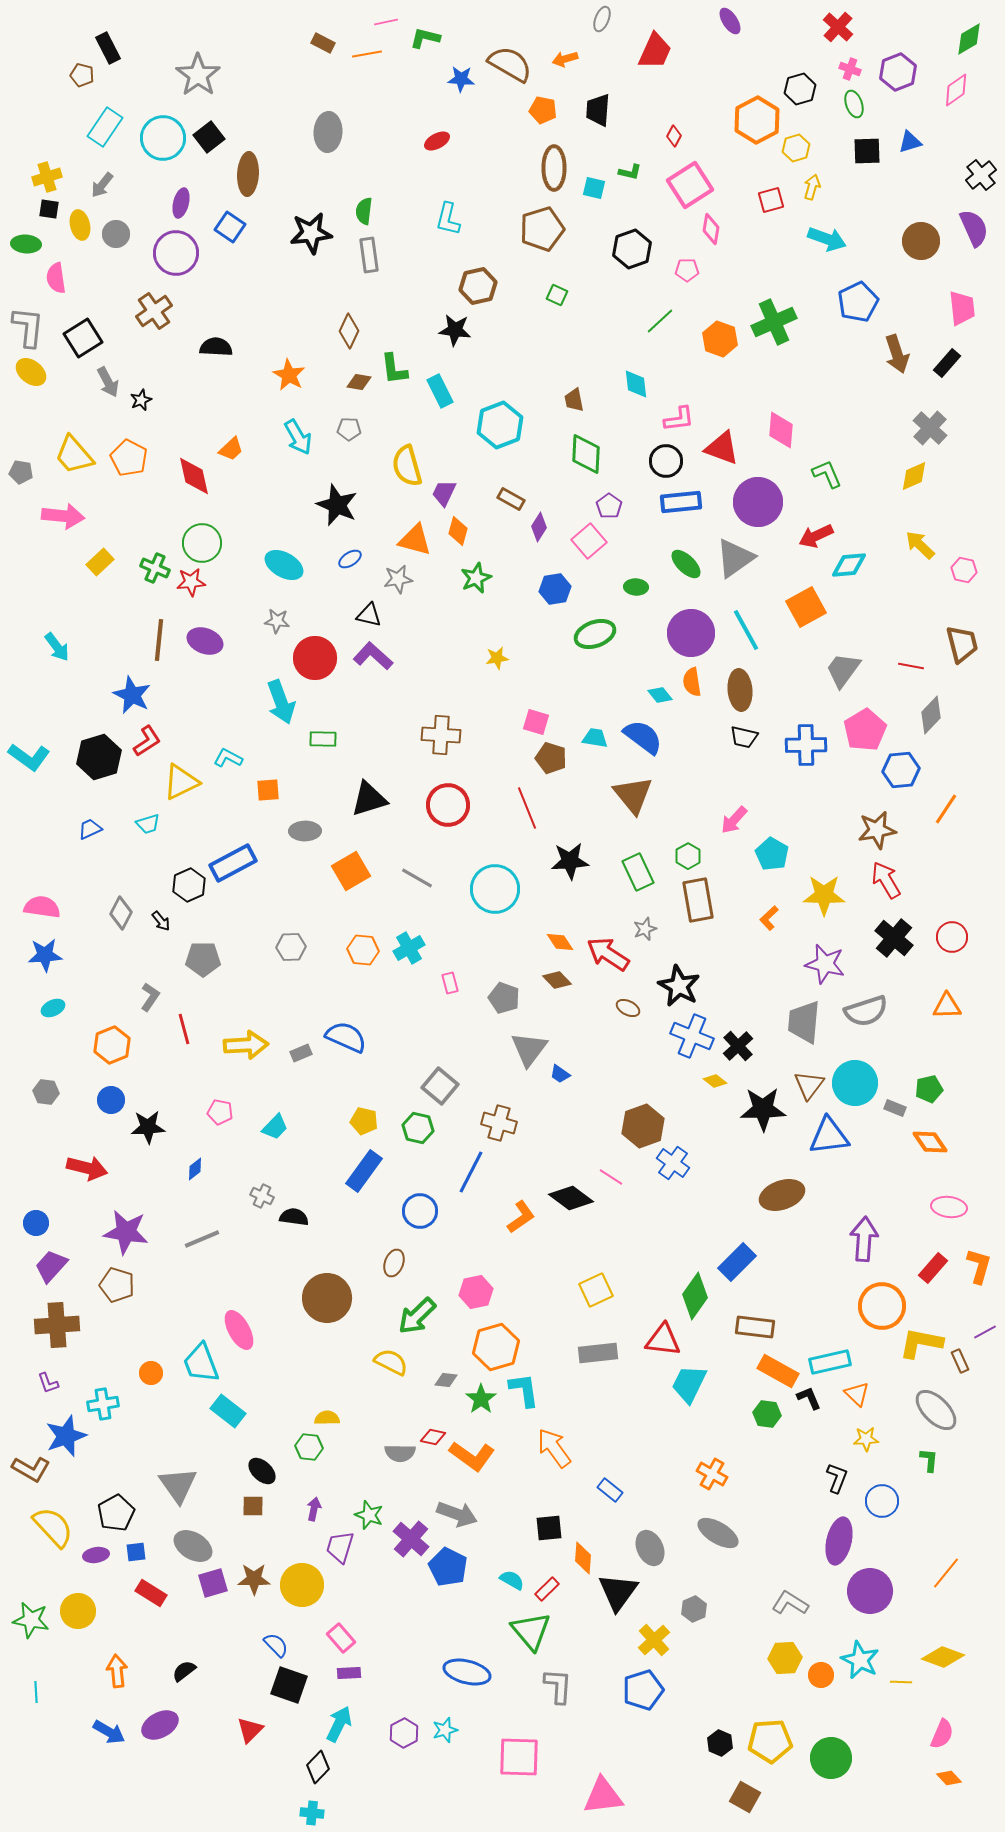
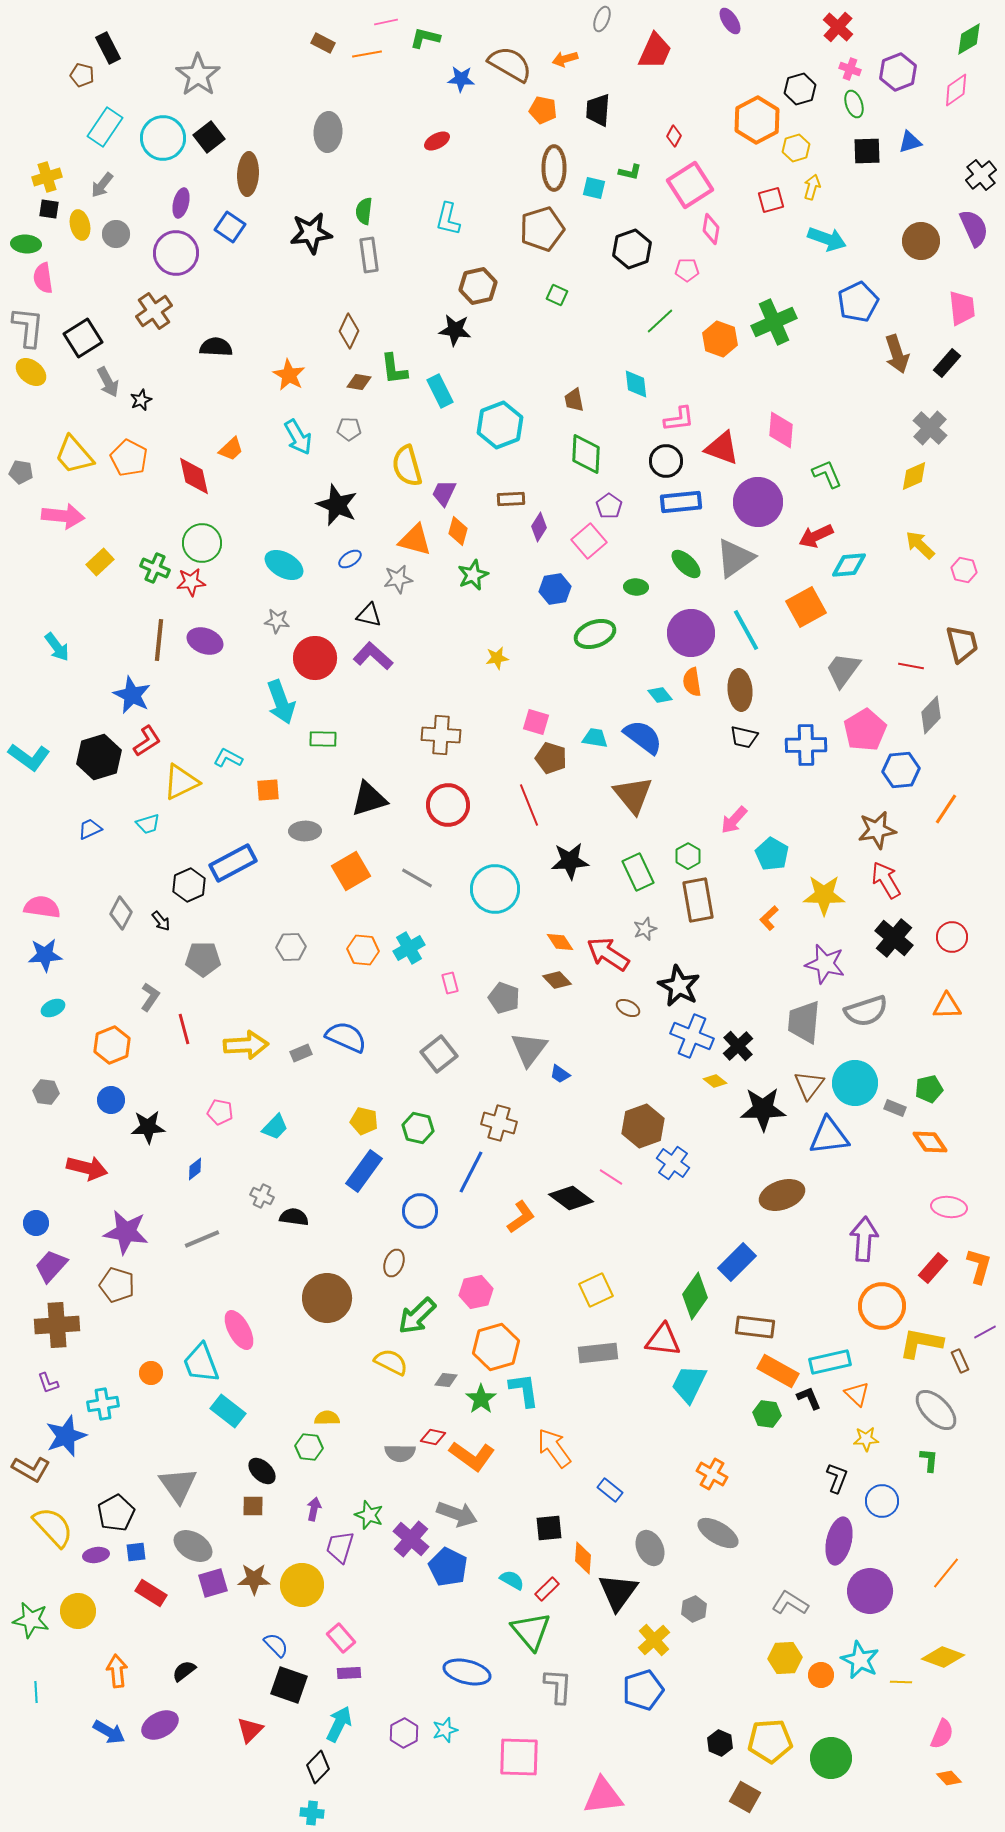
pink semicircle at (56, 278): moved 13 px left
brown rectangle at (511, 499): rotated 32 degrees counterclockwise
green star at (476, 578): moved 3 px left, 3 px up
red line at (527, 808): moved 2 px right, 3 px up
gray square at (440, 1086): moved 1 px left, 32 px up; rotated 12 degrees clockwise
